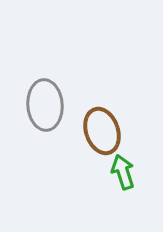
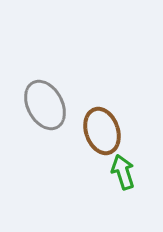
gray ellipse: rotated 24 degrees counterclockwise
